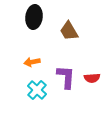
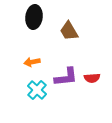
purple L-shape: rotated 80 degrees clockwise
